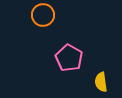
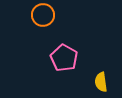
pink pentagon: moved 5 px left
